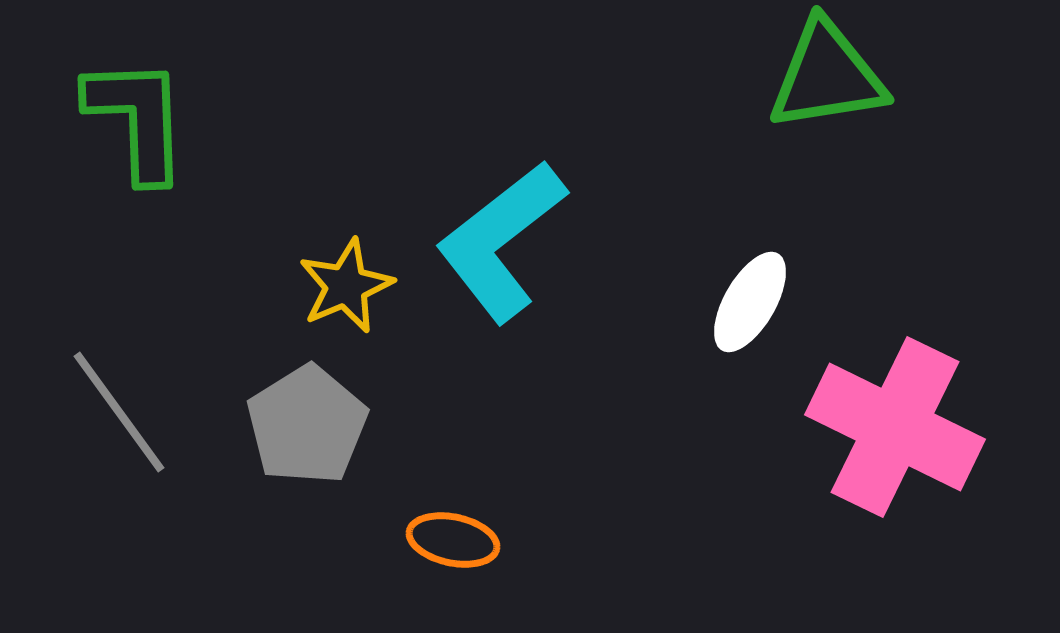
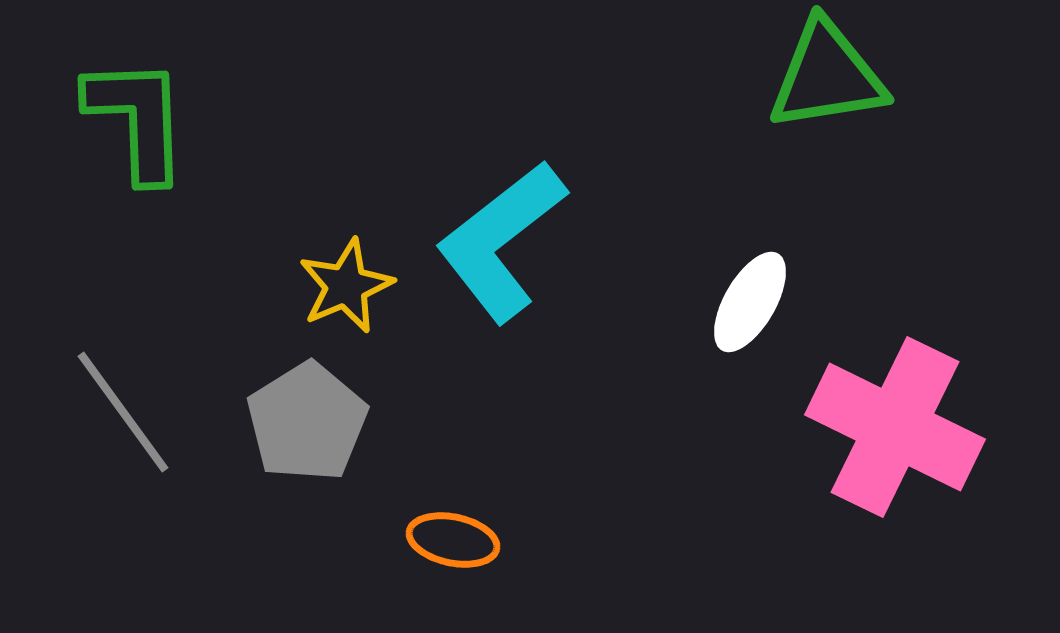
gray line: moved 4 px right
gray pentagon: moved 3 px up
